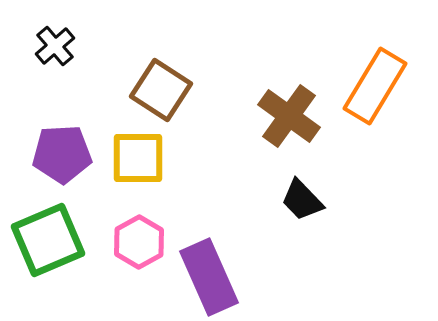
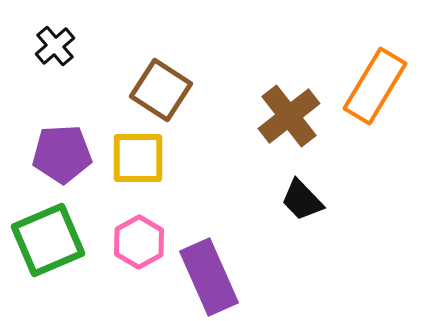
brown cross: rotated 16 degrees clockwise
